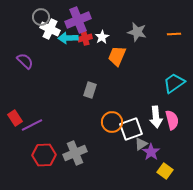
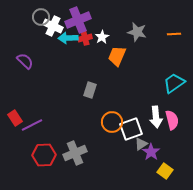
white cross: moved 3 px right, 3 px up
